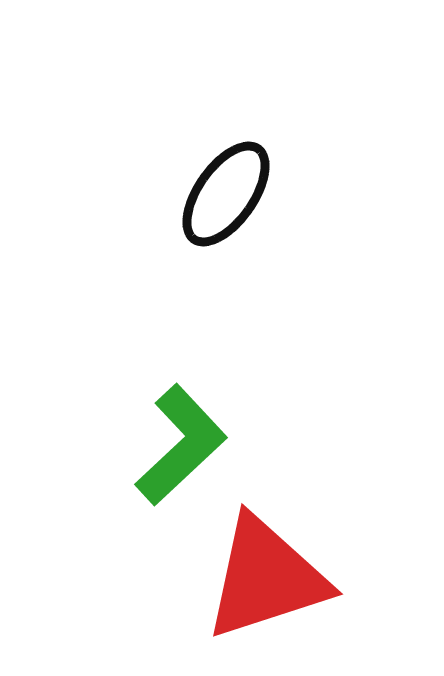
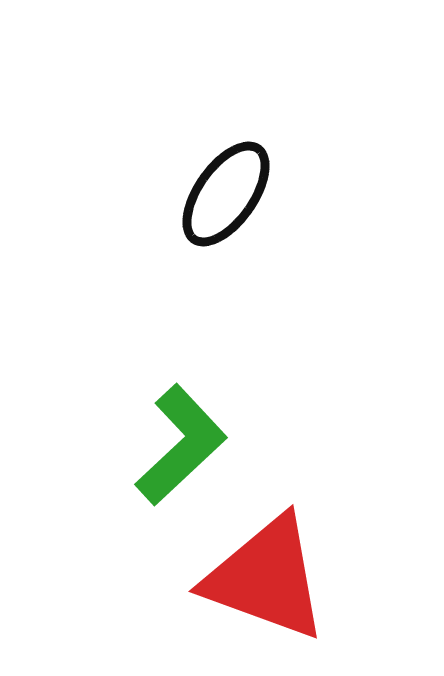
red triangle: rotated 38 degrees clockwise
